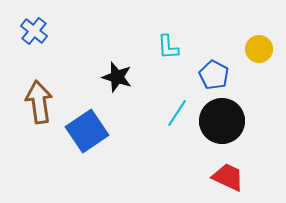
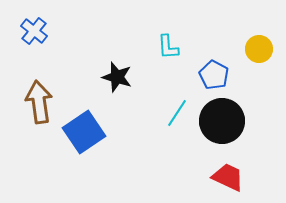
blue square: moved 3 px left, 1 px down
